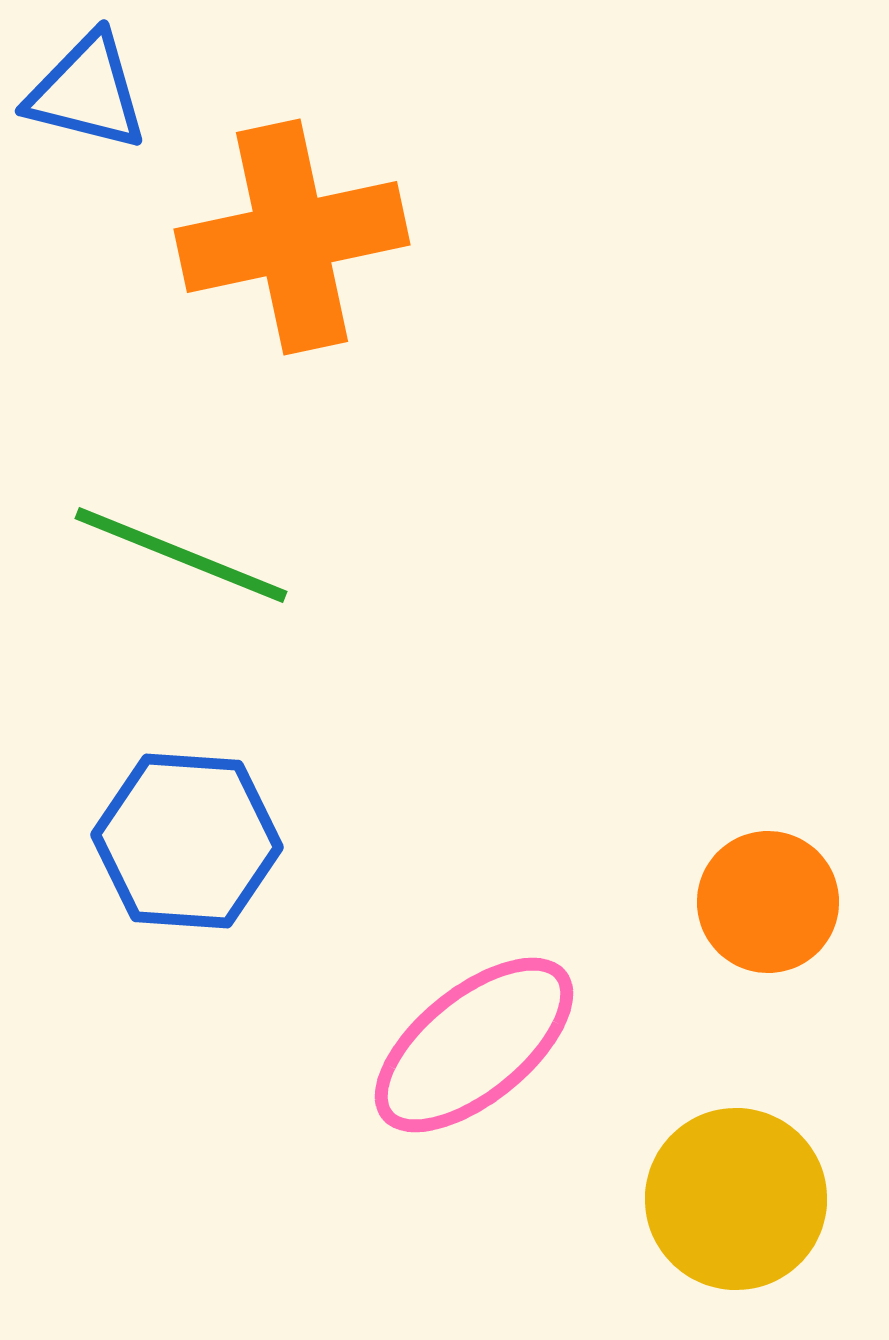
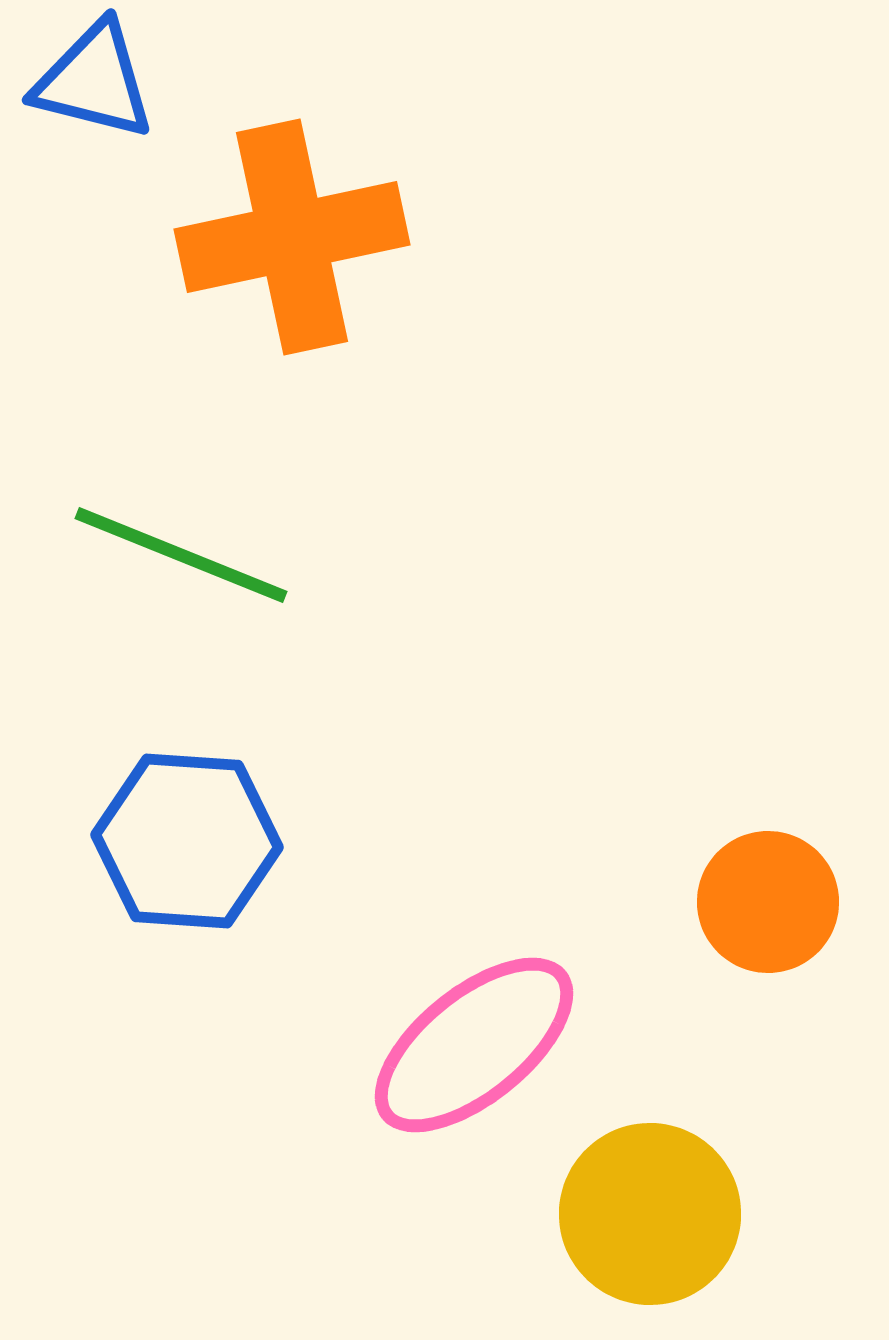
blue triangle: moved 7 px right, 11 px up
yellow circle: moved 86 px left, 15 px down
